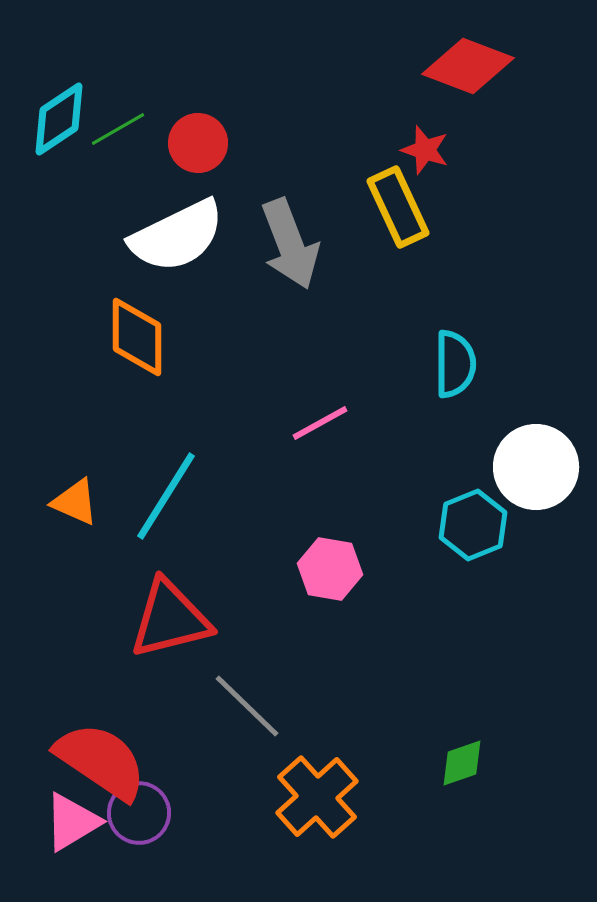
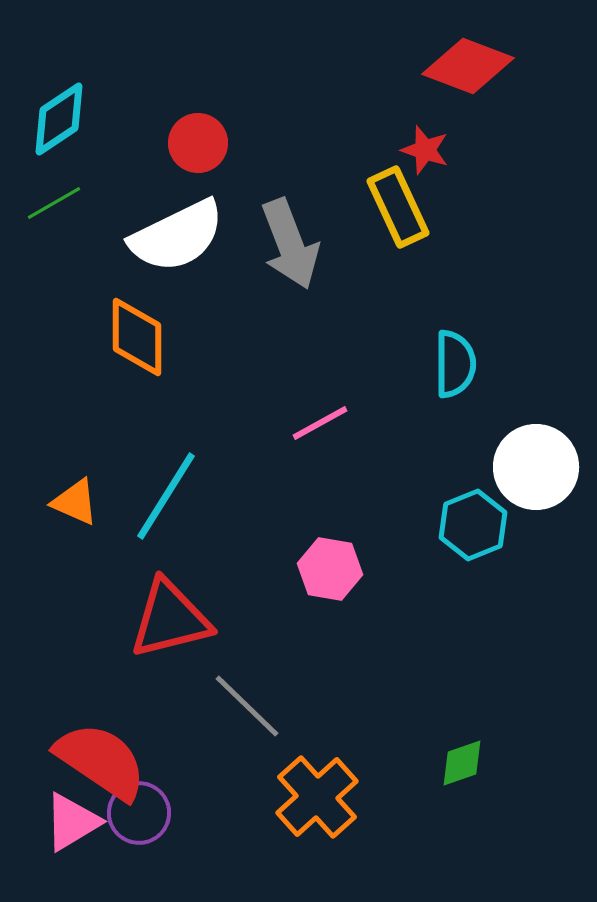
green line: moved 64 px left, 74 px down
